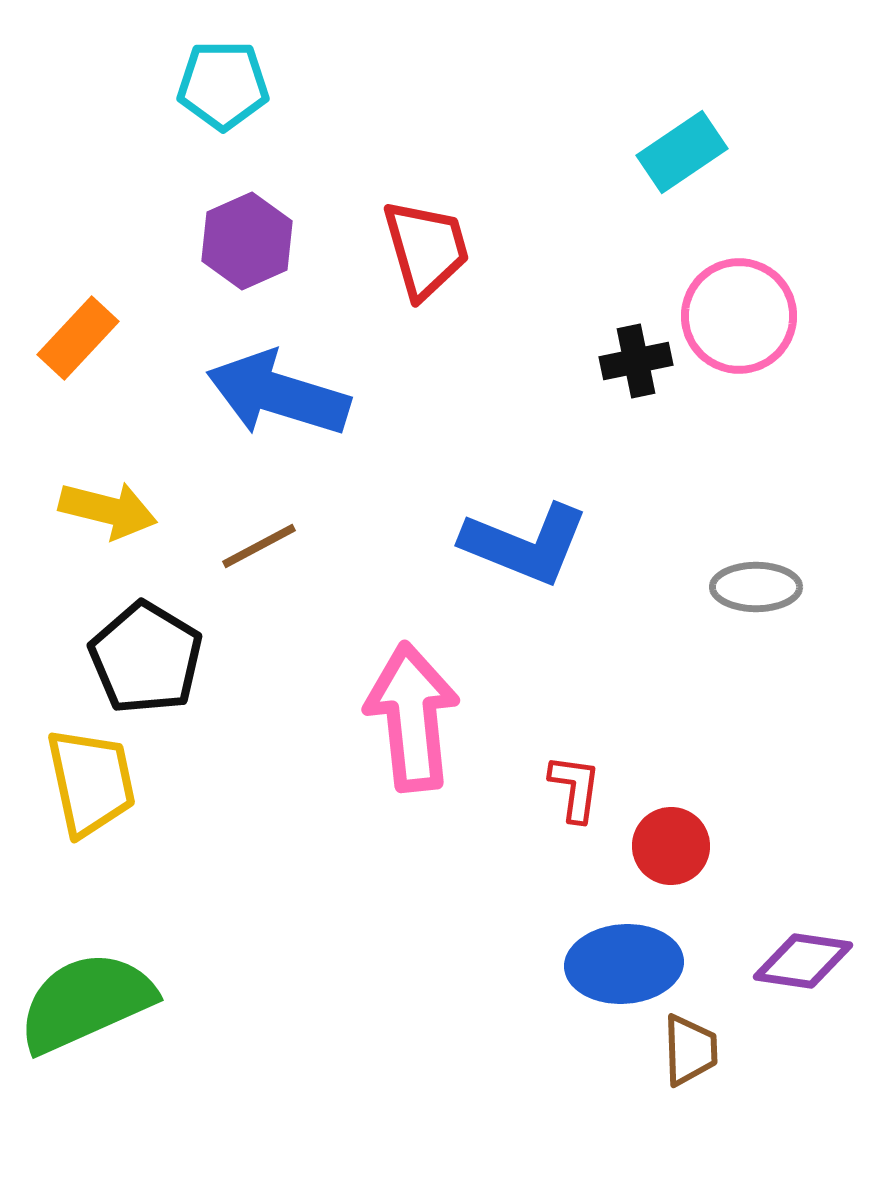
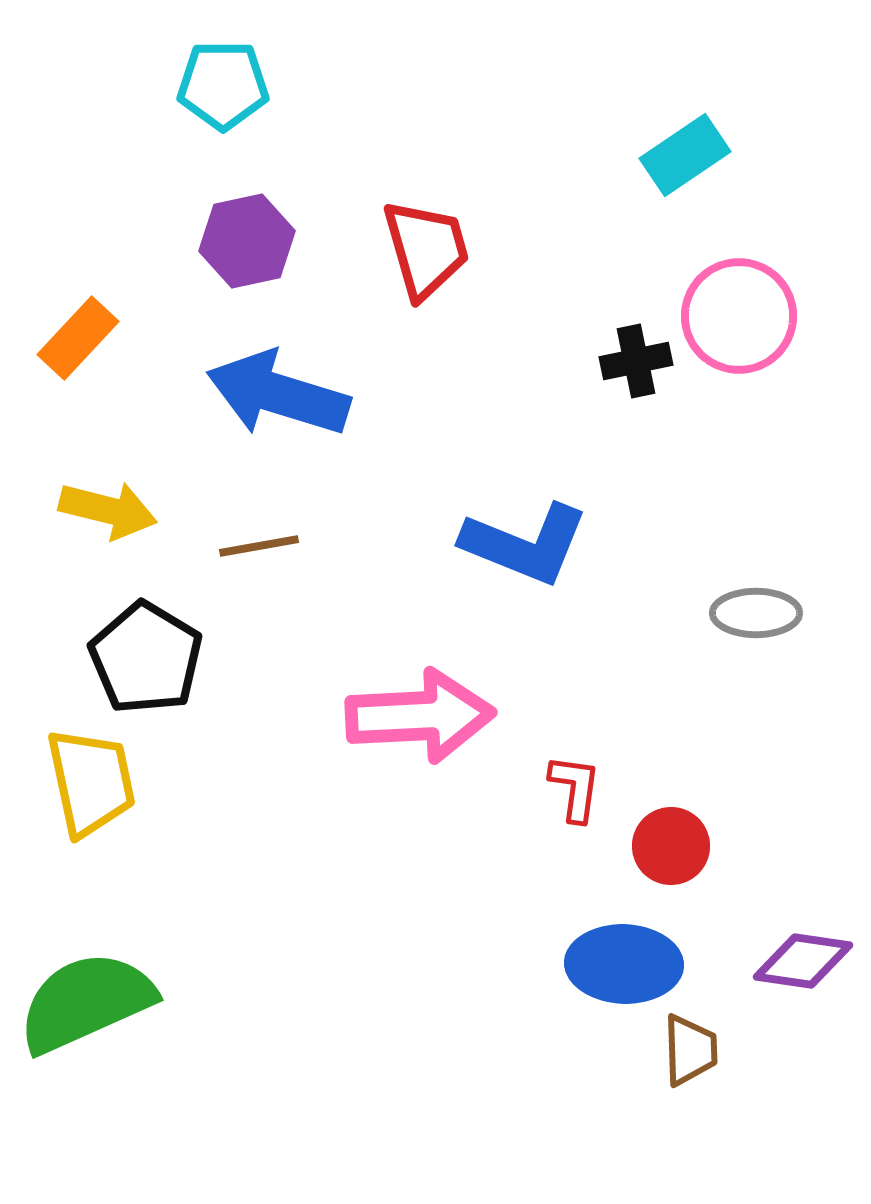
cyan rectangle: moved 3 px right, 3 px down
purple hexagon: rotated 12 degrees clockwise
brown line: rotated 18 degrees clockwise
gray ellipse: moved 26 px down
pink arrow: moved 8 px right, 1 px up; rotated 93 degrees clockwise
blue ellipse: rotated 6 degrees clockwise
